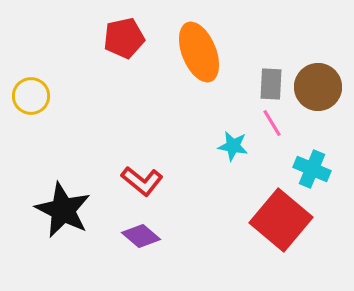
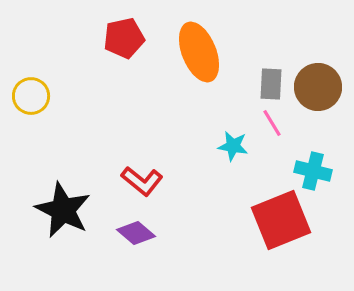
cyan cross: moved 1 px right, 2 px down; rotated 9 degrees counterclockwise
red square: rotated 28 degrees clockwise
purple diamond: moved 5 px left, 3 px up
